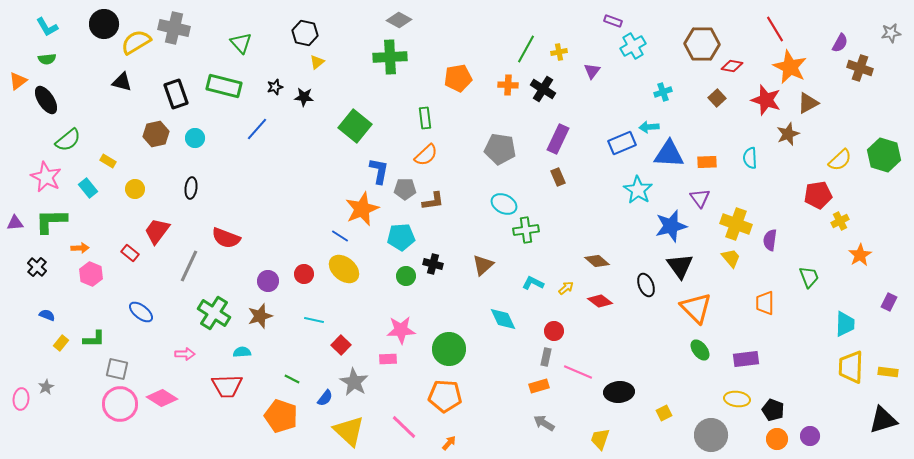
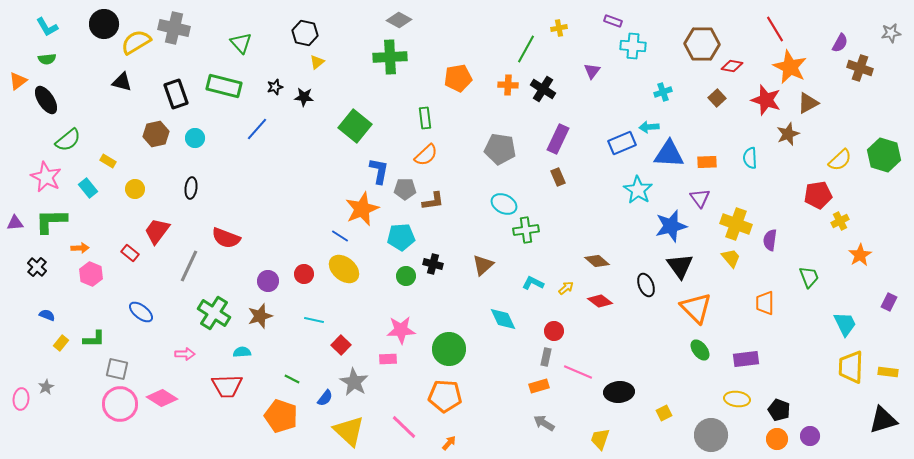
cyan cross at (633, 46): rotated 35 degrees clockwise
yellow cross at (559, 52): moved 24 px up
cyan trapezoid at (845, 324): rotated 28 degrees counterclockwise
black pentagon at (773, 410): moved 6 px right
